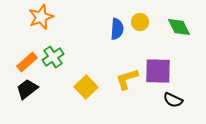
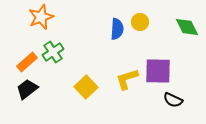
green diamond: moved 8 px right
green cross: moved 5 px up
